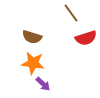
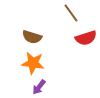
purple arrow: moved 4 px left, 3 px down; rotated 84 degrees clockwise
